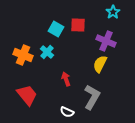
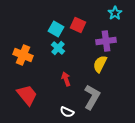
cyan star: moved 2 px right, 1 px down
red square: rotated 21 degrees clockwise
purple cross: rotated 30 degrees counterclockwise
cyan cross: moved 11 px right, 4 px up
